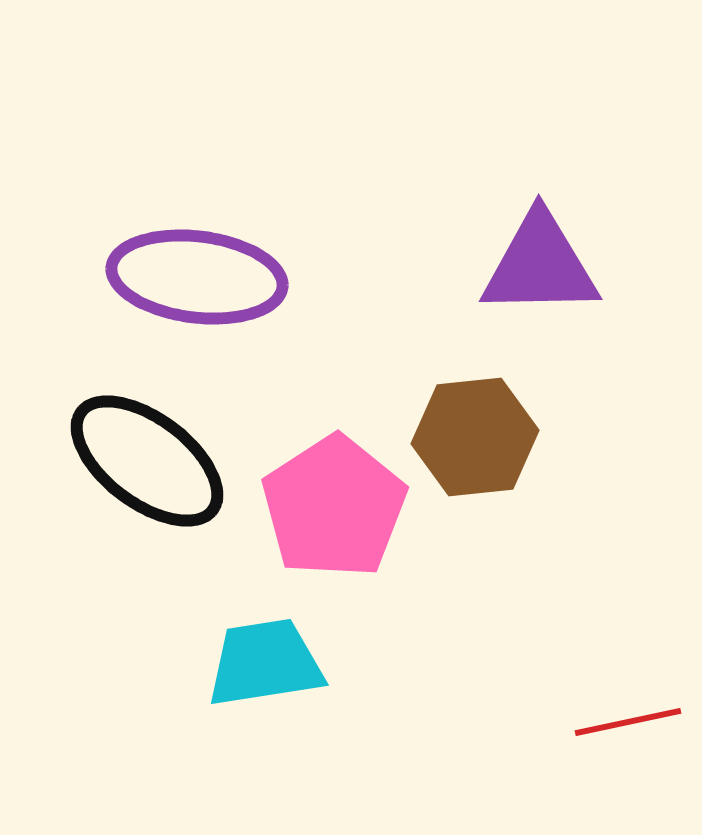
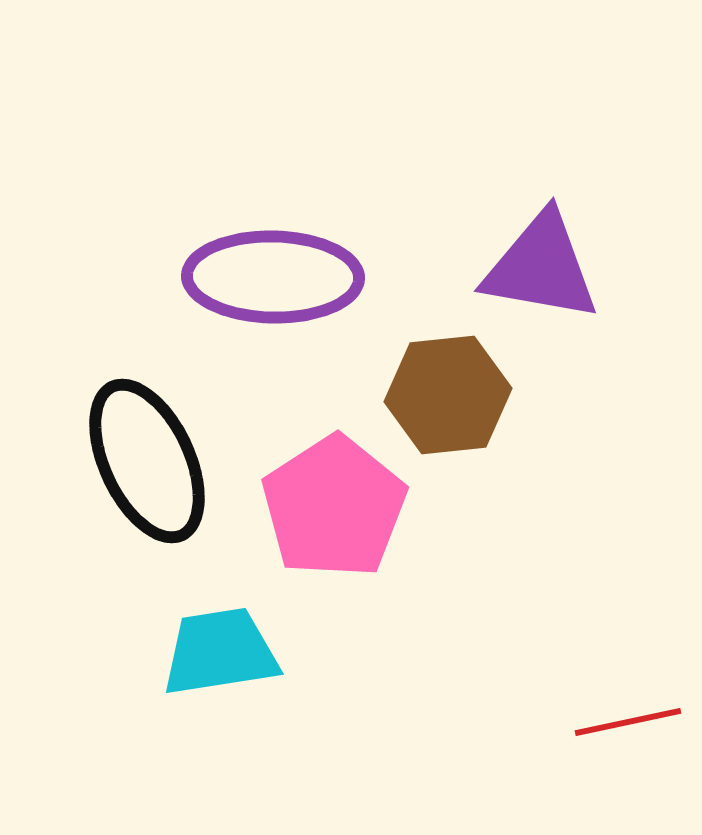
purple triangle: moved 1 px right, 2 px down; rotated 11 degrees clockwise
purple ellipse: moved 76 px right; rotated 6 degrees counterclockwise
brown hexagon: moved 27 px left, 42 px up
black ellipse: rotated 28 degrees clockwise
cyan trapezoid: moved 45 px left, 11 px up
